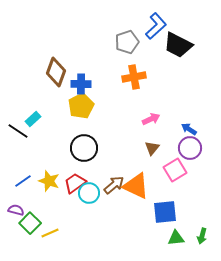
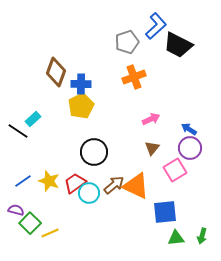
orange cross: rotated 10 degrees counterclockwise
black circle: moved 10 px right, 4 px down
